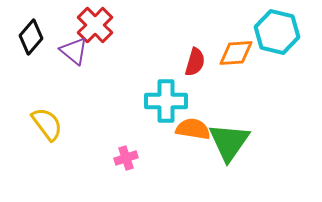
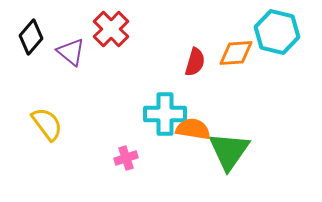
red cross: moved 16 px right, 4 px down
purple triangle: moved 3 px left, 1 px down
cyan cross: moved 1 px left, 13 px down
green triangle: moved 9 px down
